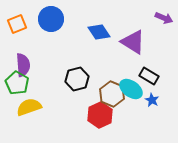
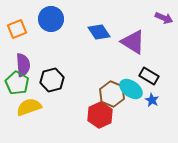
orange square: moved 5 px down
black hexagon: moved 25 px left, 1 px down
